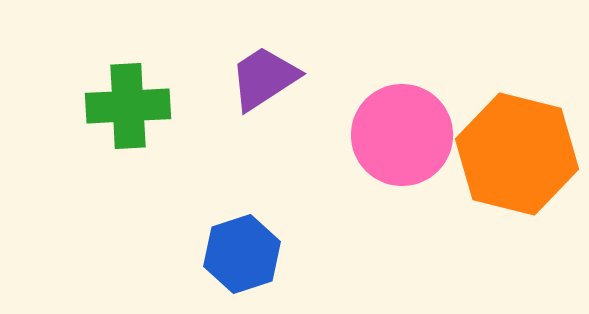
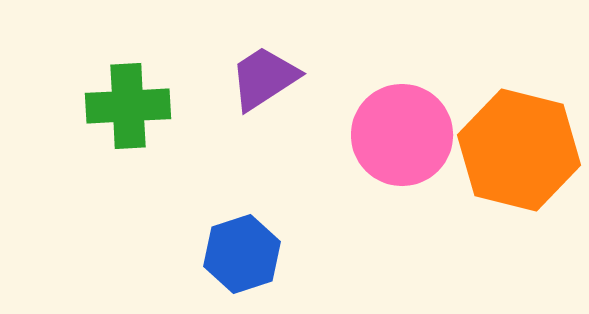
orange hexagon: moved 2 px right, 4 px up
